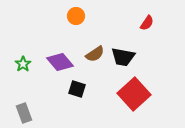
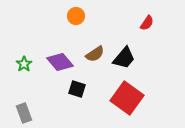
black trapezoid: moved 1 px right, 1 px down; rotated 60 degrees counterclockwise
green star: moved 1 px right
red square: moved 7 px left, 4 px down; rotated 12 degrees counterclockwise
